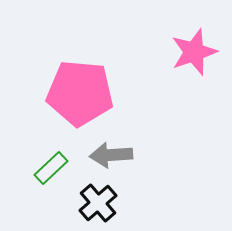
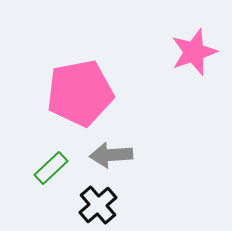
pink pentagon: rotated 16 degrees counterclockwise
black cross: moved 2 px down
